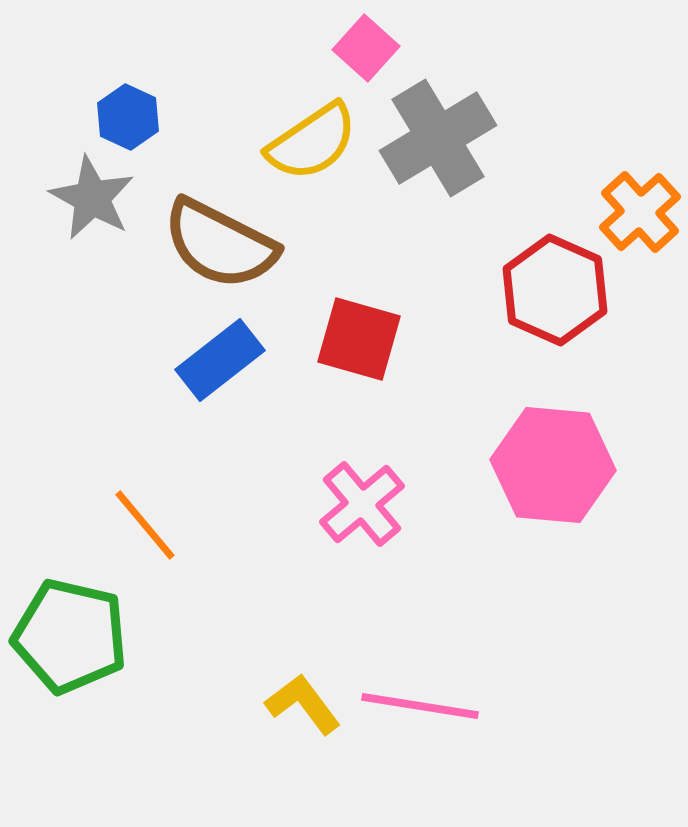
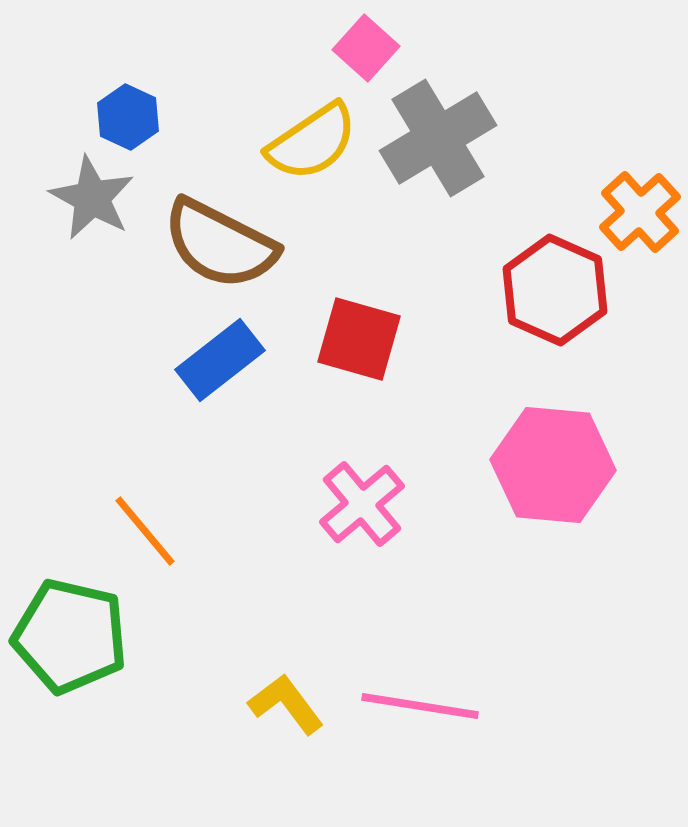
orange line: moved 6 px down
yellow L-shape: moved 17 px left
